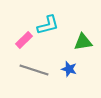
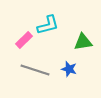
gray line: moved 1 px right
